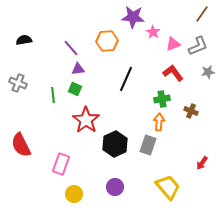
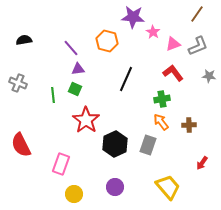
brown line: moved 5 px left
orange hexagon: rotated 20 degrees clockwise
gray star: moved 1 px right, 4 px down; rotated 16 degrees clockwise
brown cross: moved 2 px left, 14 px down; rotated 24 degrees counterclockwise
orange arrow: moved 2 px right; rotated 42 degrees counterclockwise
